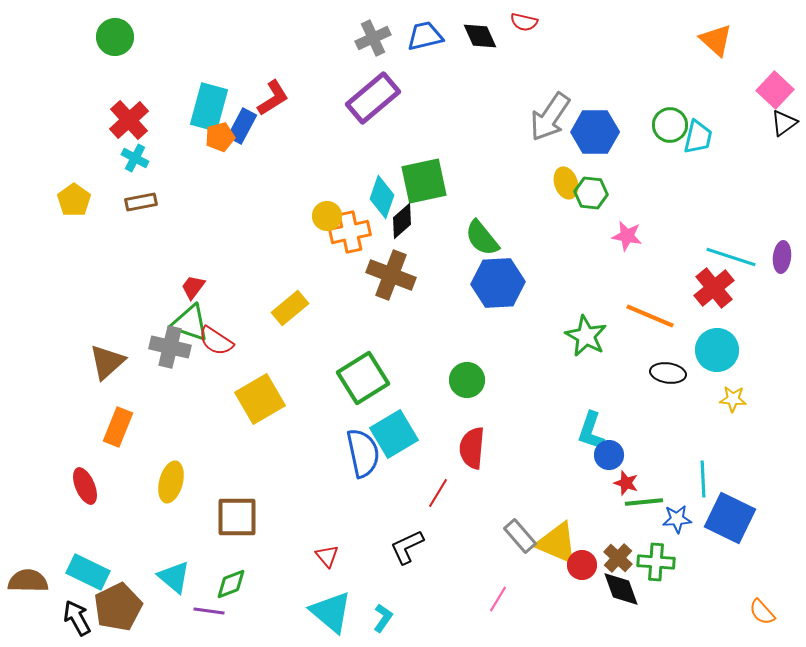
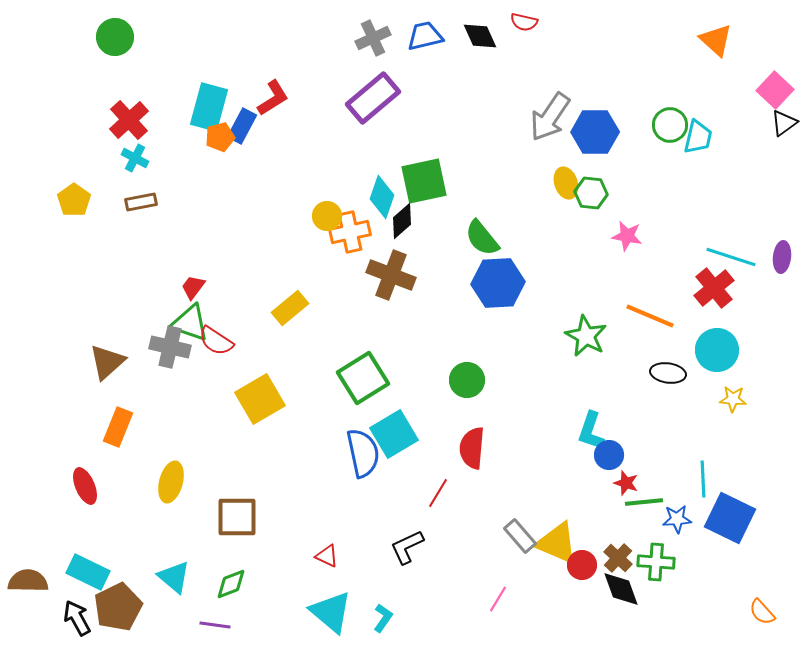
red triangle at (327, 556): rotated 25 degrees counterclockwise
purple line at (209, 611): moved 6 px right, 14 px down
